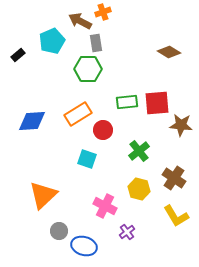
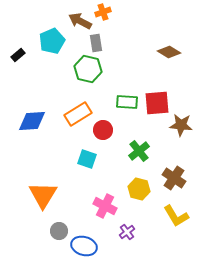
green hexagon: rotated 12 degrees clockwise
green rectangle: rotated 10 degrees clockwise
orange triangle: rotated 16 degrees counterclockwise
